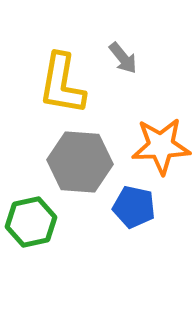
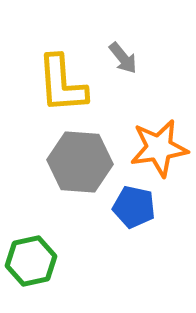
yellow L-shape: rotated 14 degrees counterclockwise
orange star: moved 2 px left, 2 px down; rotated 6 degrees counterclockwise
green hexagon: moved 39 px down
